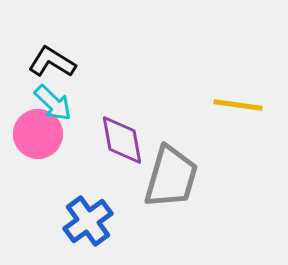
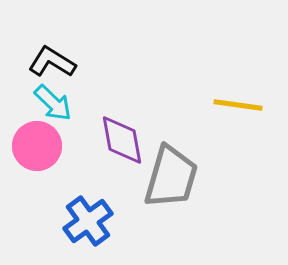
pink circle: moved 1 px left, 12 px down
